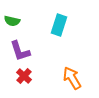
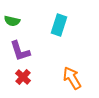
red cross: moved 1 px left, 1 px down
